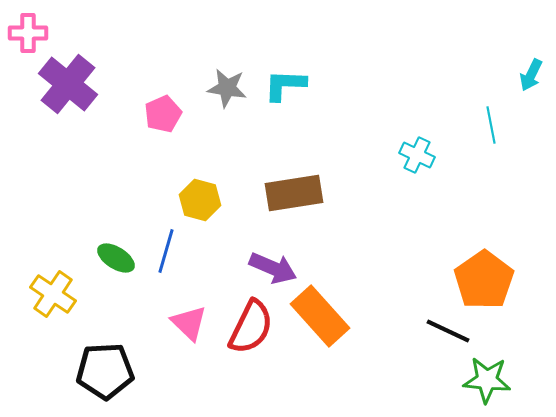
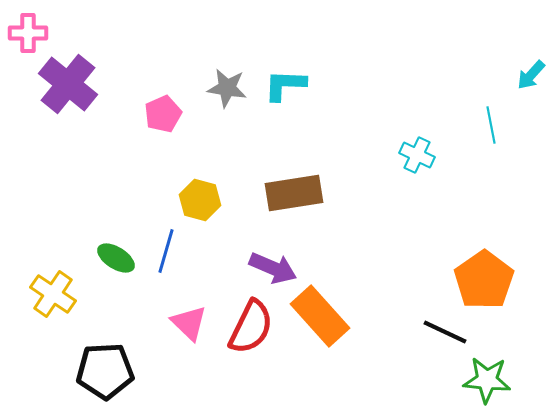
cyan arrow: rotated 16 degrees clockwise
black line: moved 3 px left, 1 px down
